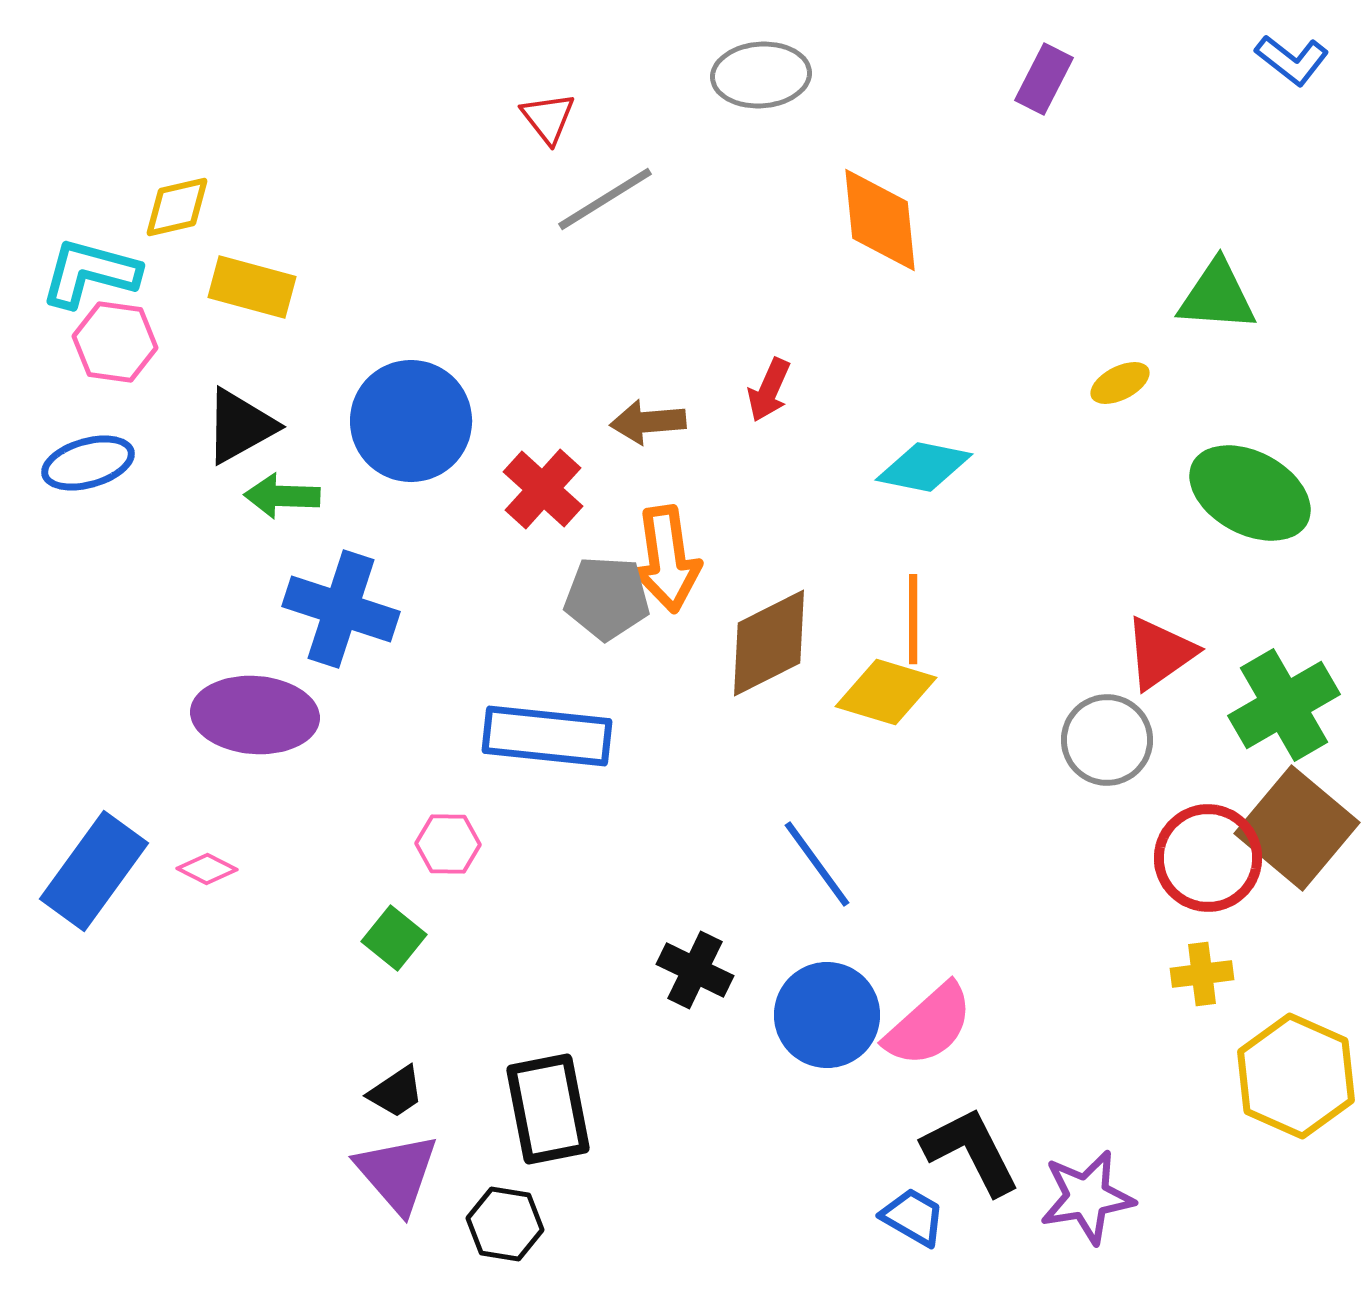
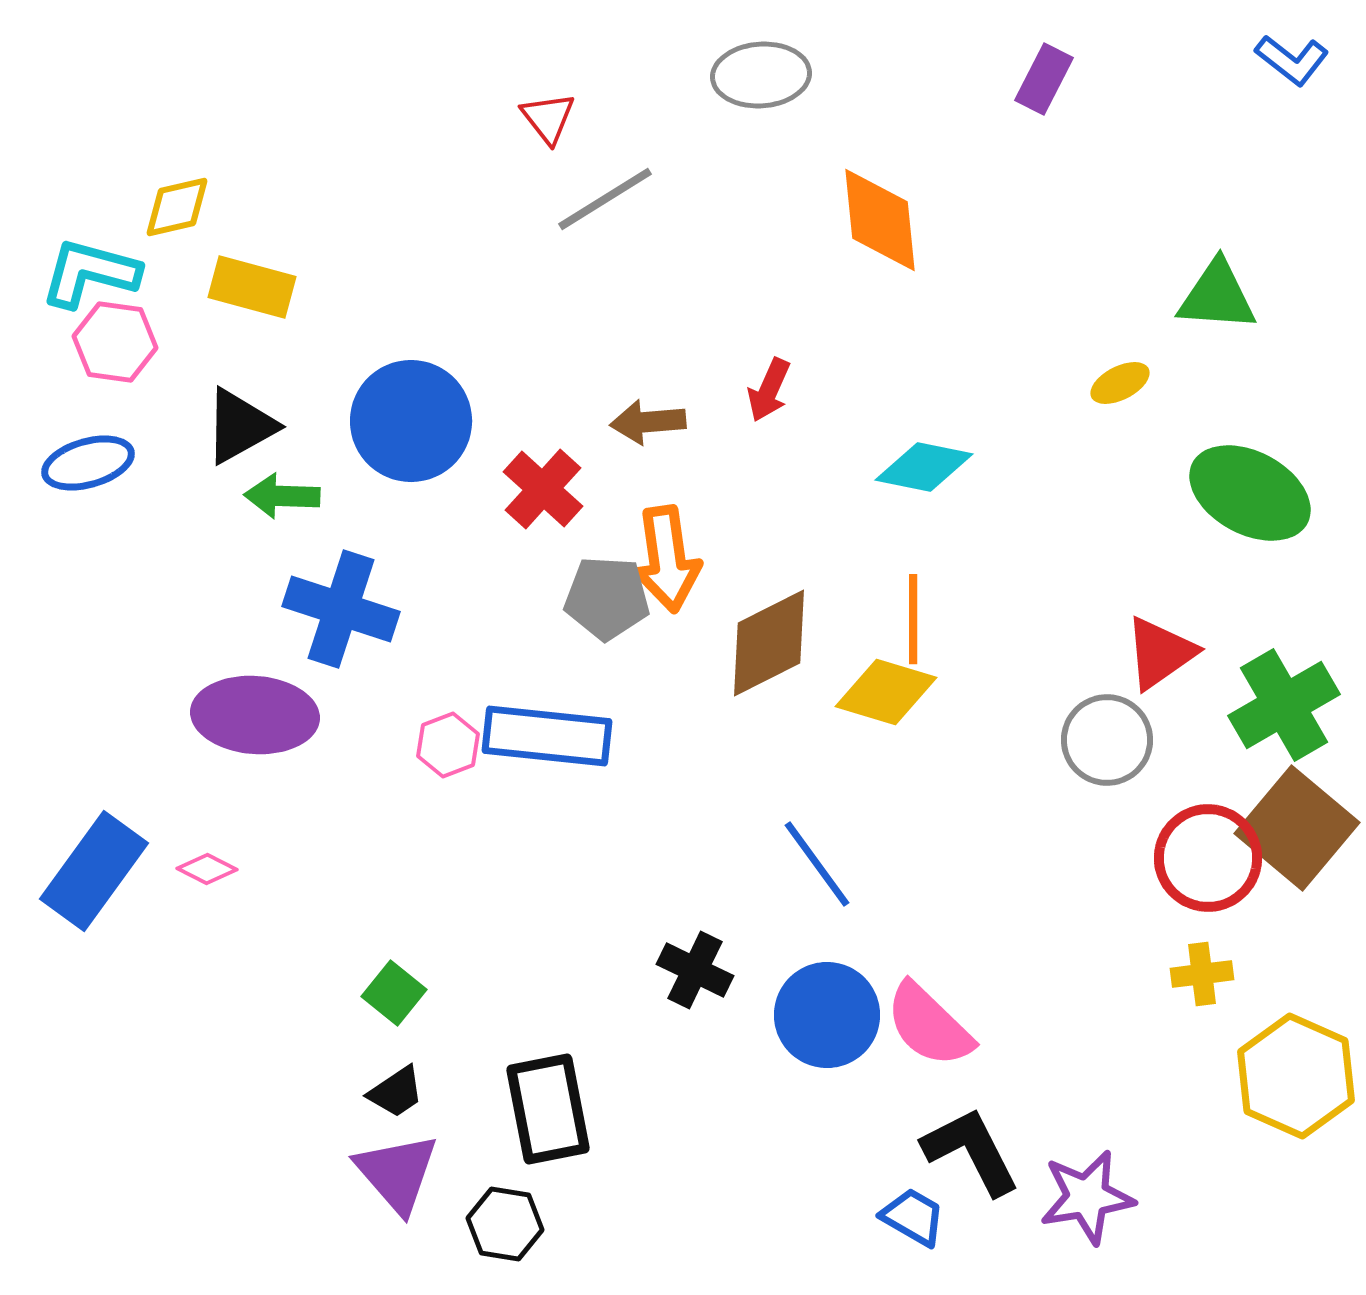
pink hexagon at (448, 844): moved 99 px up; rotated 22 degrees counterclockwise
green square at (394, 938): moved 55 px down
pink semicircle at (929, 1025): rotated 86 degrees clockwise
